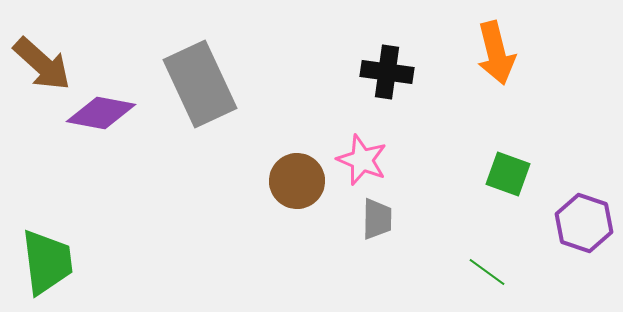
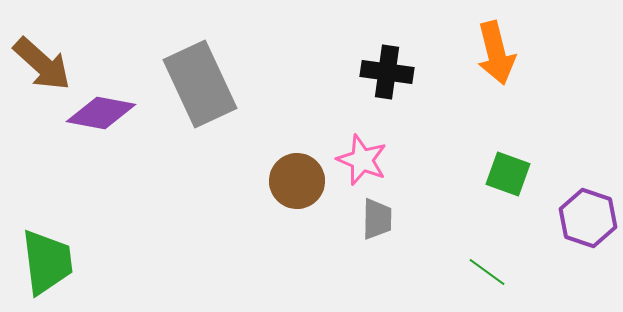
purple hexagon: moved 4 px right, 5 px up
